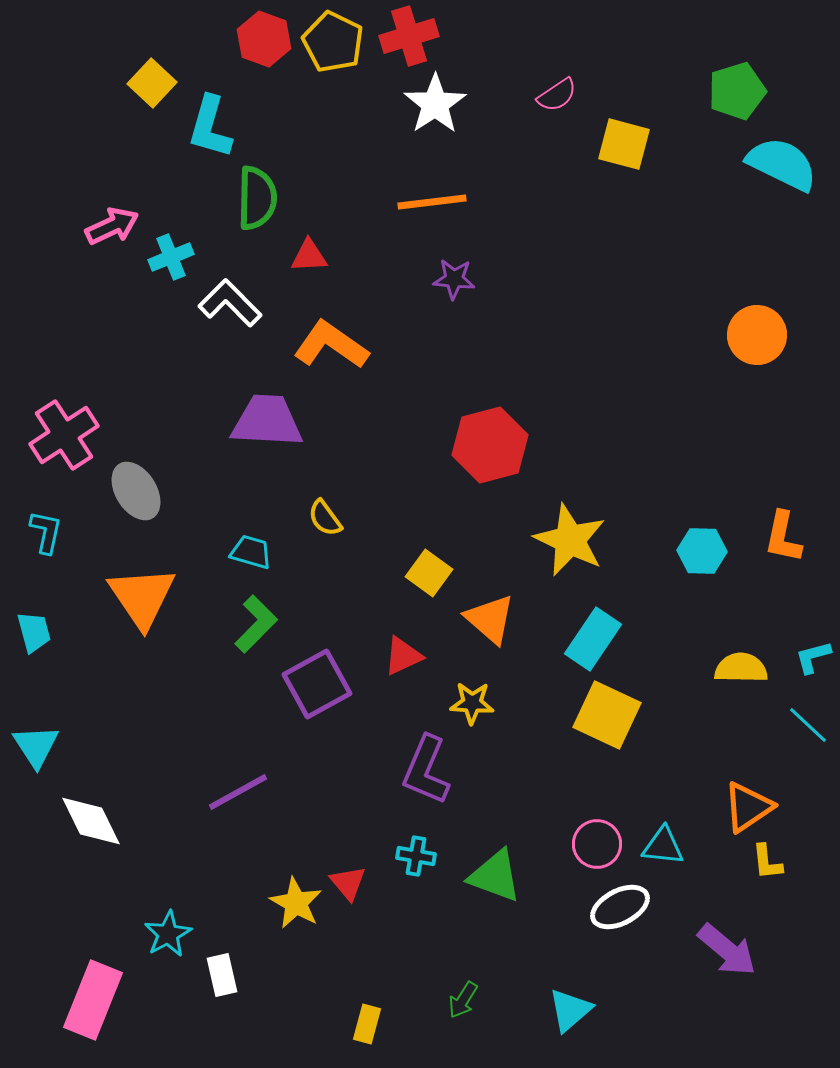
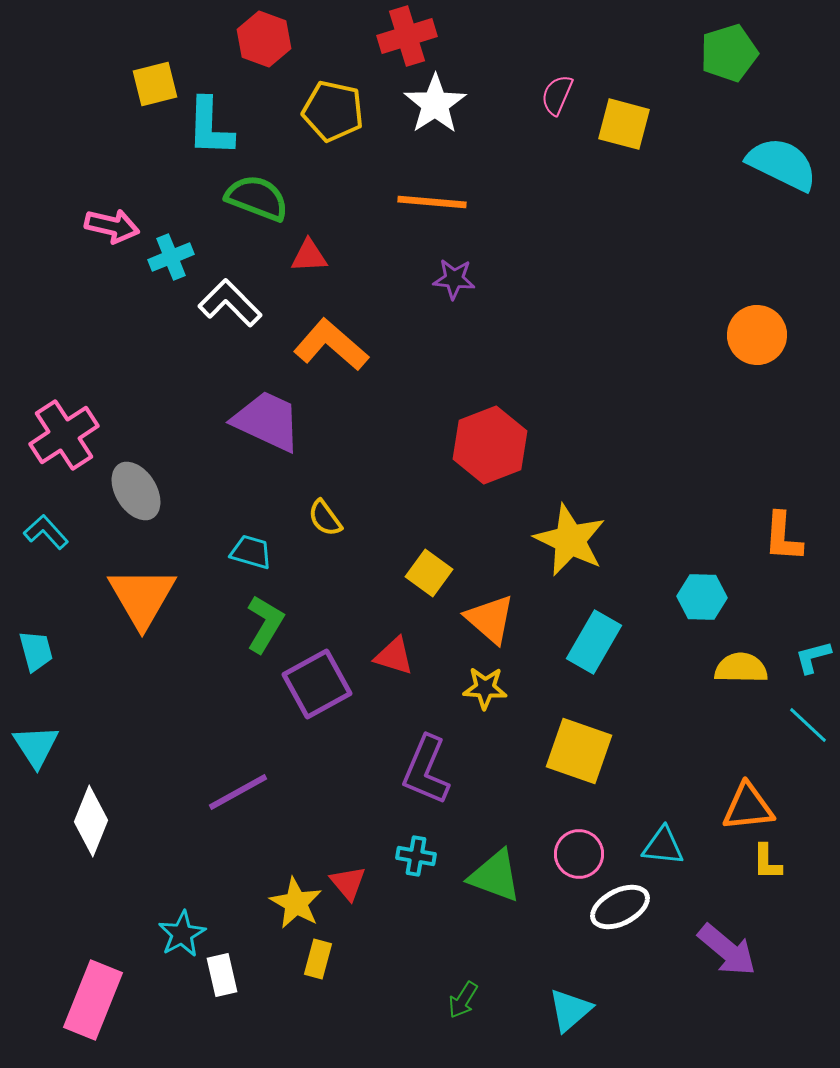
red cross at (409, 36): moved 2 px left
yellow pentagon at (333, 42): moved 69 px down; rotated 14 degrees counterclockwise
yellow square at (152, 83): moved 3 px right, 1 px down; rotated 33 degrees clockwise
green pentagon at (737, 91): moved 8 px left, 38 px up
pink semicircle at (557, 95): rotated 147 degrees clockwise
cyan L-shape at (210, 127): rotated 14 degrees counterclockwise
yellow square at (624, 144): moved 20 px up
green semicircle at (257, 198): rotated 70 degrees counterclockwise
orange line at (432, 202): rotated 12 degrees clockwise
pink arrow at (112, 226): rotated 38 degrees clockwise
orange L-shape at (331, 345): rotated 6 degrees clockwise
purple trapezoid at (267, 421): rotated 22 degrees clockwise
red hexagon at (490, 445): rotated 6 degrees counterclockwise
cyan L-shape at (46, 532): rotated 54 degrees counterclockwise
orange L-shape at (783, 537): rotated 8 degrees counterclockwise
cyan hexagon at (702, 551): moved 46 px down
orange triangle at (142, 597): rotated 4 degrees clockwise
green L-shape at (256, 624): moved 9 px right; rotated 14 degrees counterclockwise
cyan trapezoid at (34, 632): moved 2 px right, 19 px down
cyan rectangle at (593, 639): moved 1 px right, 3 px down; rotated 4 degrees counterclockwise
red triangle at (403, 656): moved 9 px left; rotated 42 degrees clockwise
yellow star at (472, 703): moved 13 px right, 15 px up
yellow square at (607, 715): moved 28 px left, 36 px down; rotated 6 degrees counterclockwise
orange triangle at (748, 807): rotated 28 degrees clockwise
white diamond at (91, 821): rotated 48 degrees clockwise
pink circle at (597, 844): moved 18 px left, 10 px down
yellow L-shape at (767, 862): rotated 6 degrees clockwise
cyan star at (168, 934): moved 14 px right
yellow rectangle at (367, 1024): moved 49 px left, 65 px up
